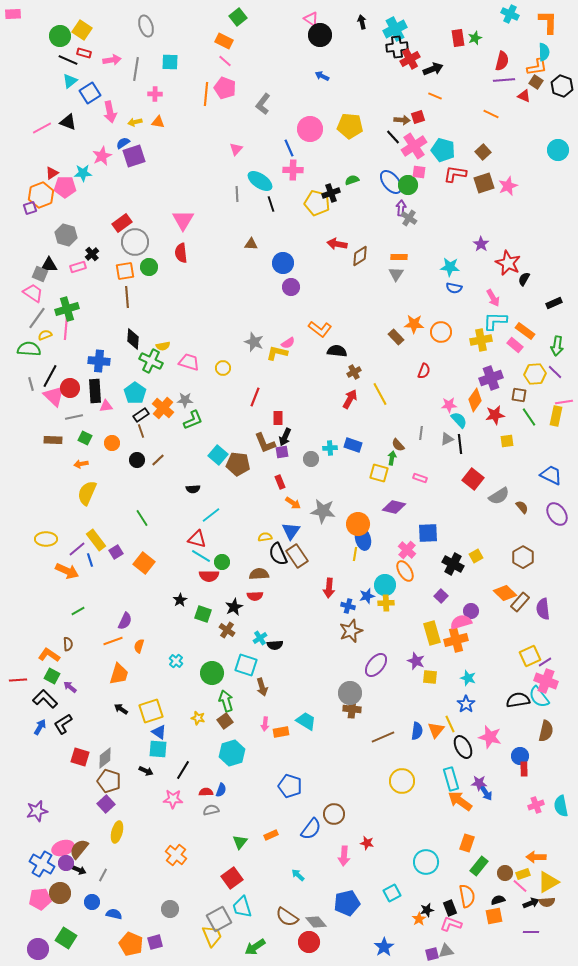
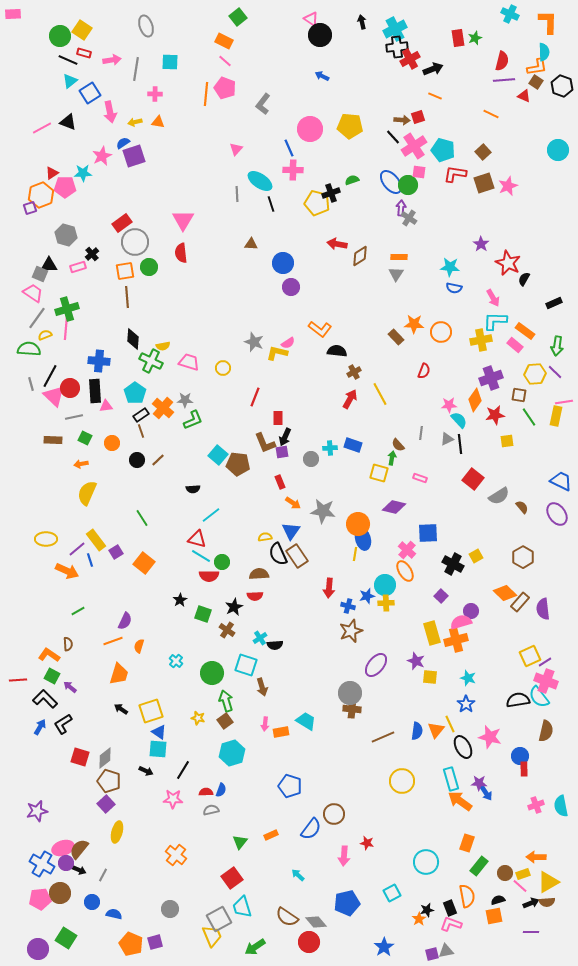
blue trapezoid at (551, 475): moved 10 px right, 6 px down
